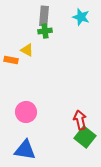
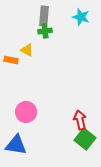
green square: moved 2 px down
blue triangle: moved 9 px left, 5 px up
